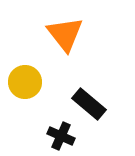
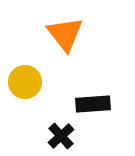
black rectangle: moved 4 px right; rotated 44 degrees counterclockwise
black cross: rotated 24 degrees clockwise
